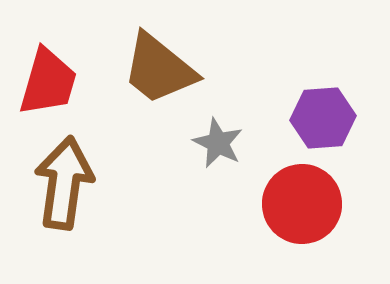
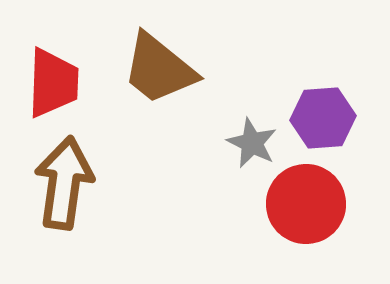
red trapezoid: moved 5 px right, 1 px down; rotated 14 degrees counterclockwise
gray star: moved 34 px right
red circle: moved 4 px right
